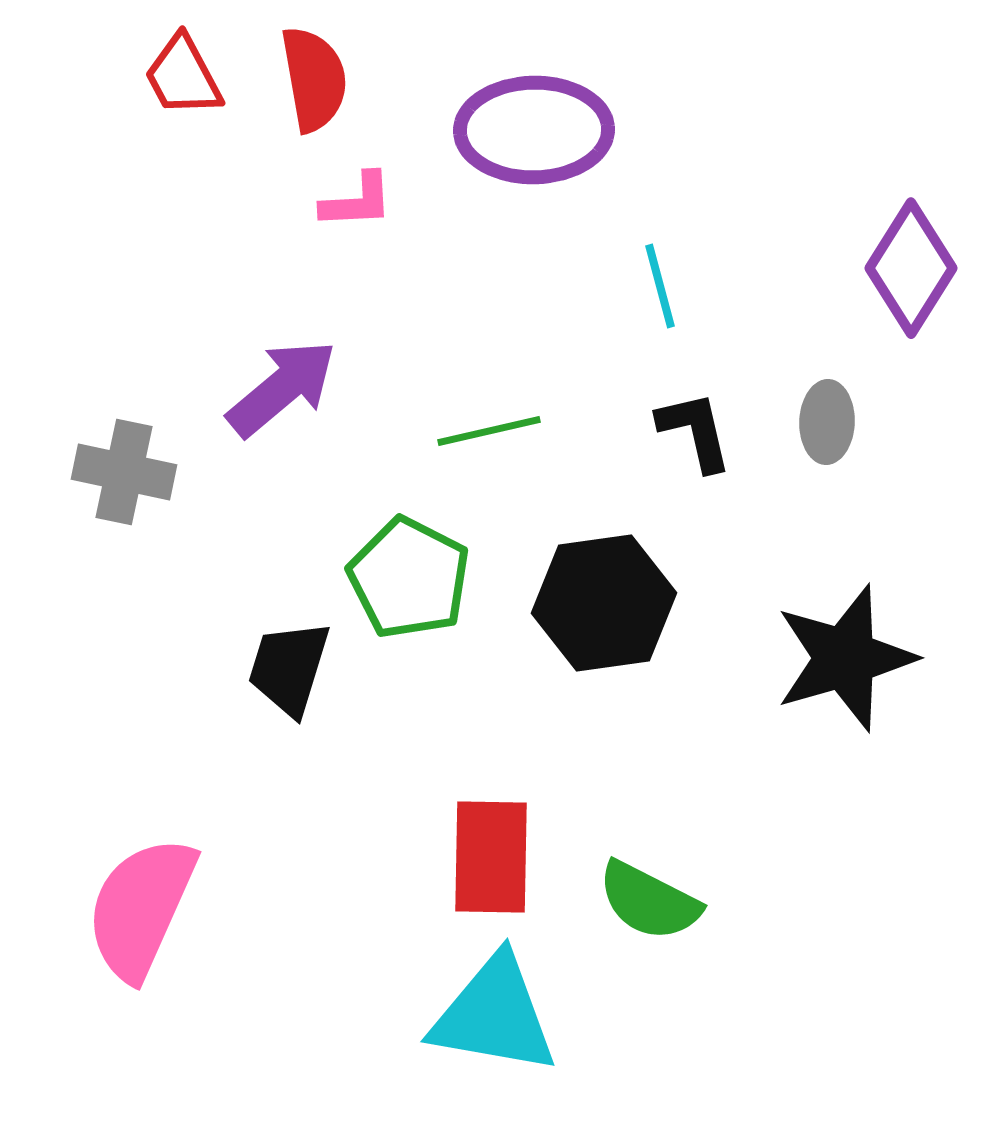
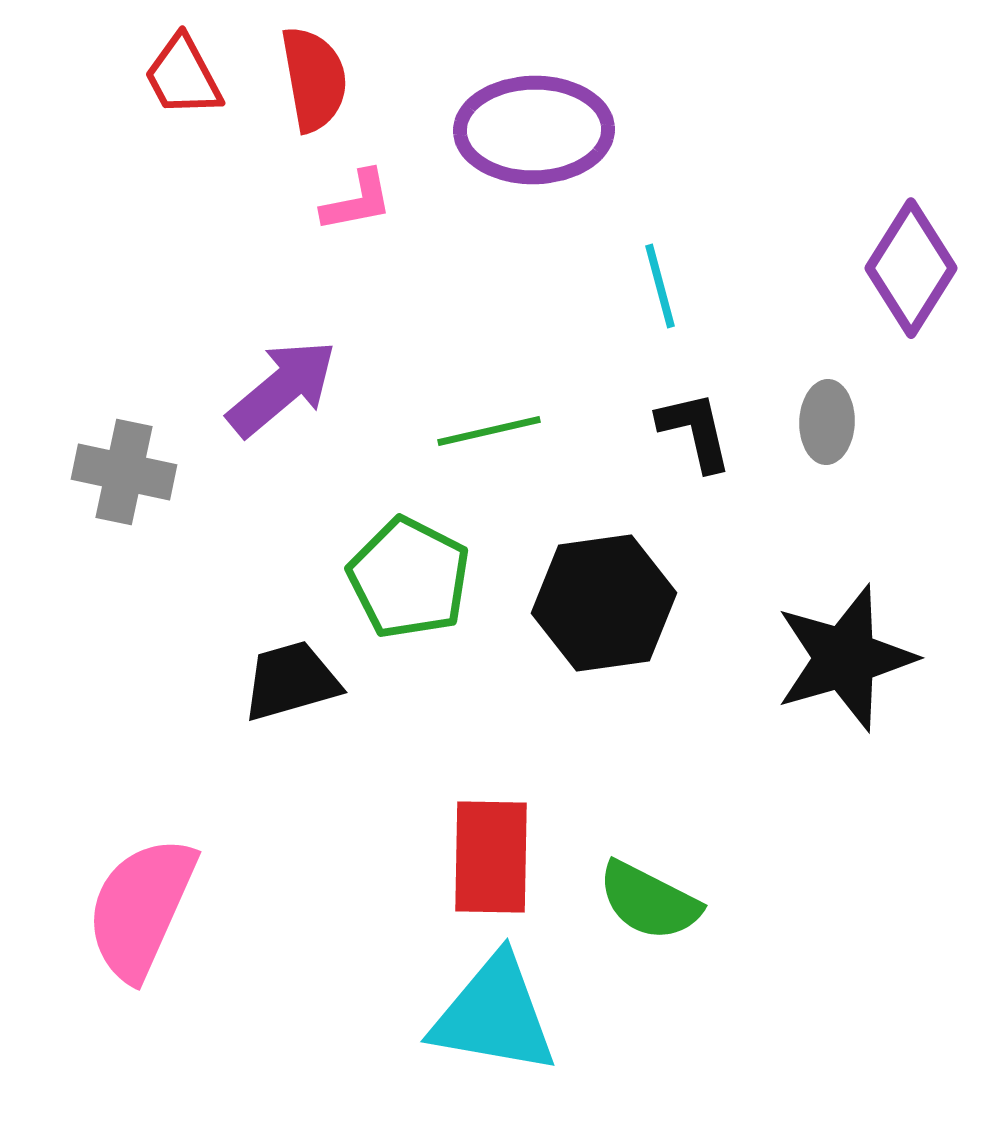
pink L-shape: rotated 8 degrees counterclockwise
black trapezoid: moved 2 px right, 13 px down; rotated 57 degrees clockwise
